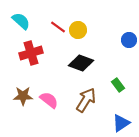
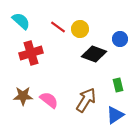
yellow circle: moved 2 px right, 1 px up
blue circle: moved 9 px left, 1 px up
black diamond: moved 13 px right, 9 px up
green rectangle: rotated 24 degrees clockwise
blue triangle: moved 6 px left, 8 px up
